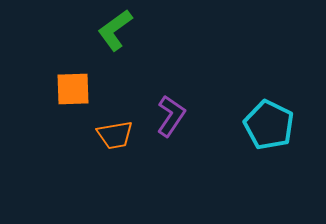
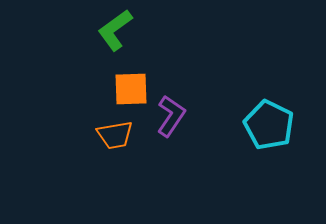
orange square: moved 58 px right
